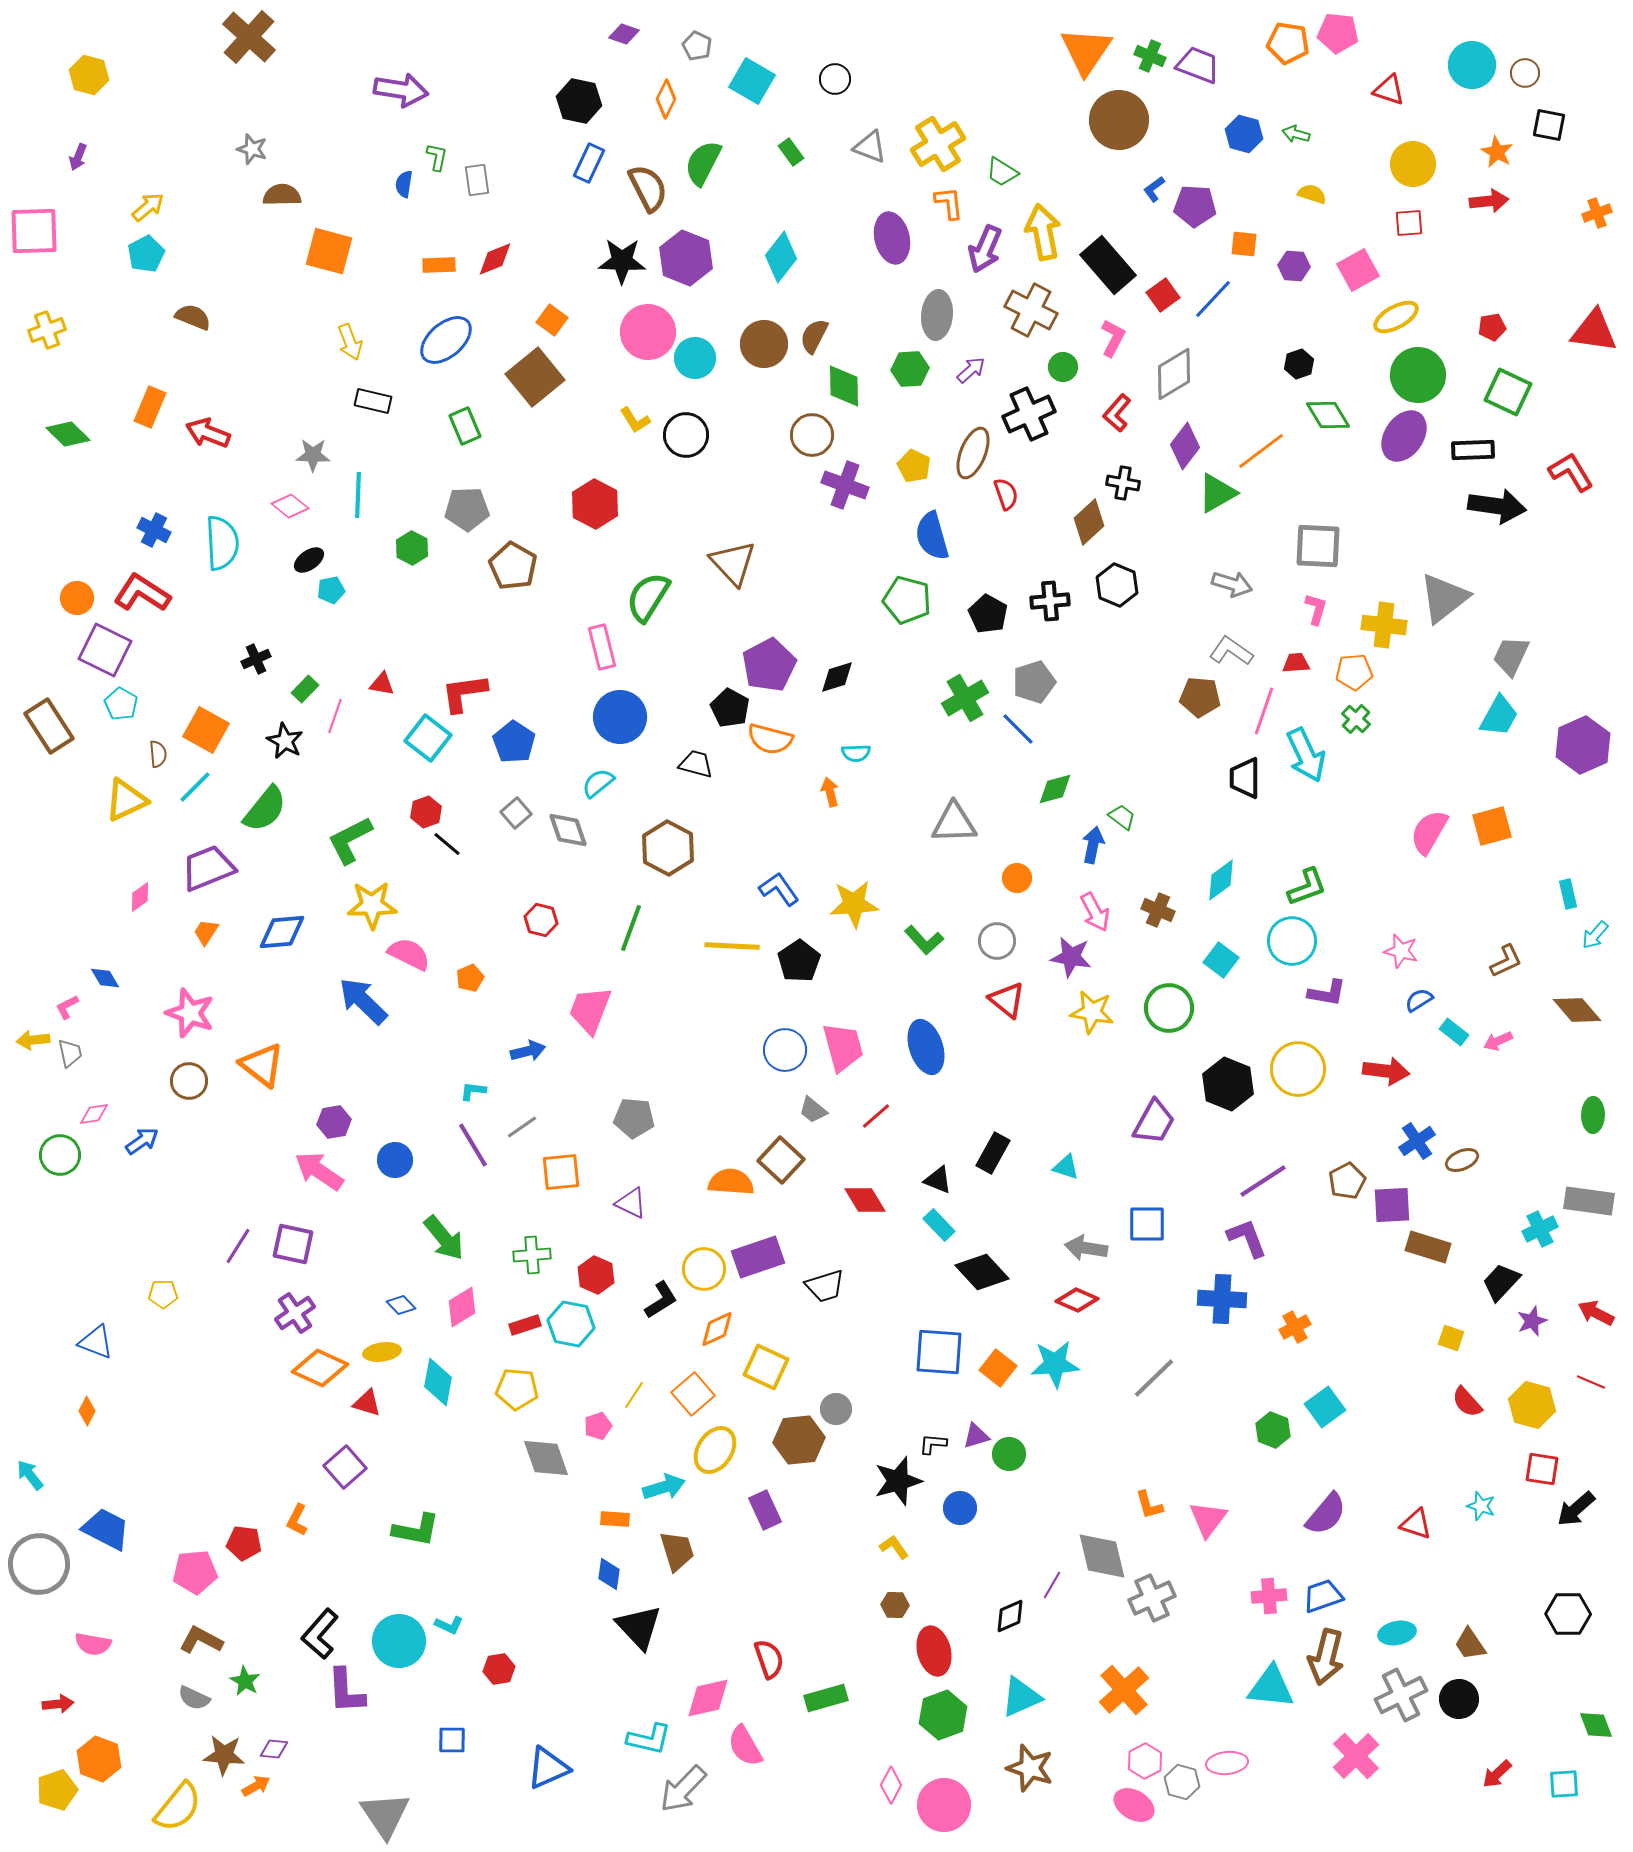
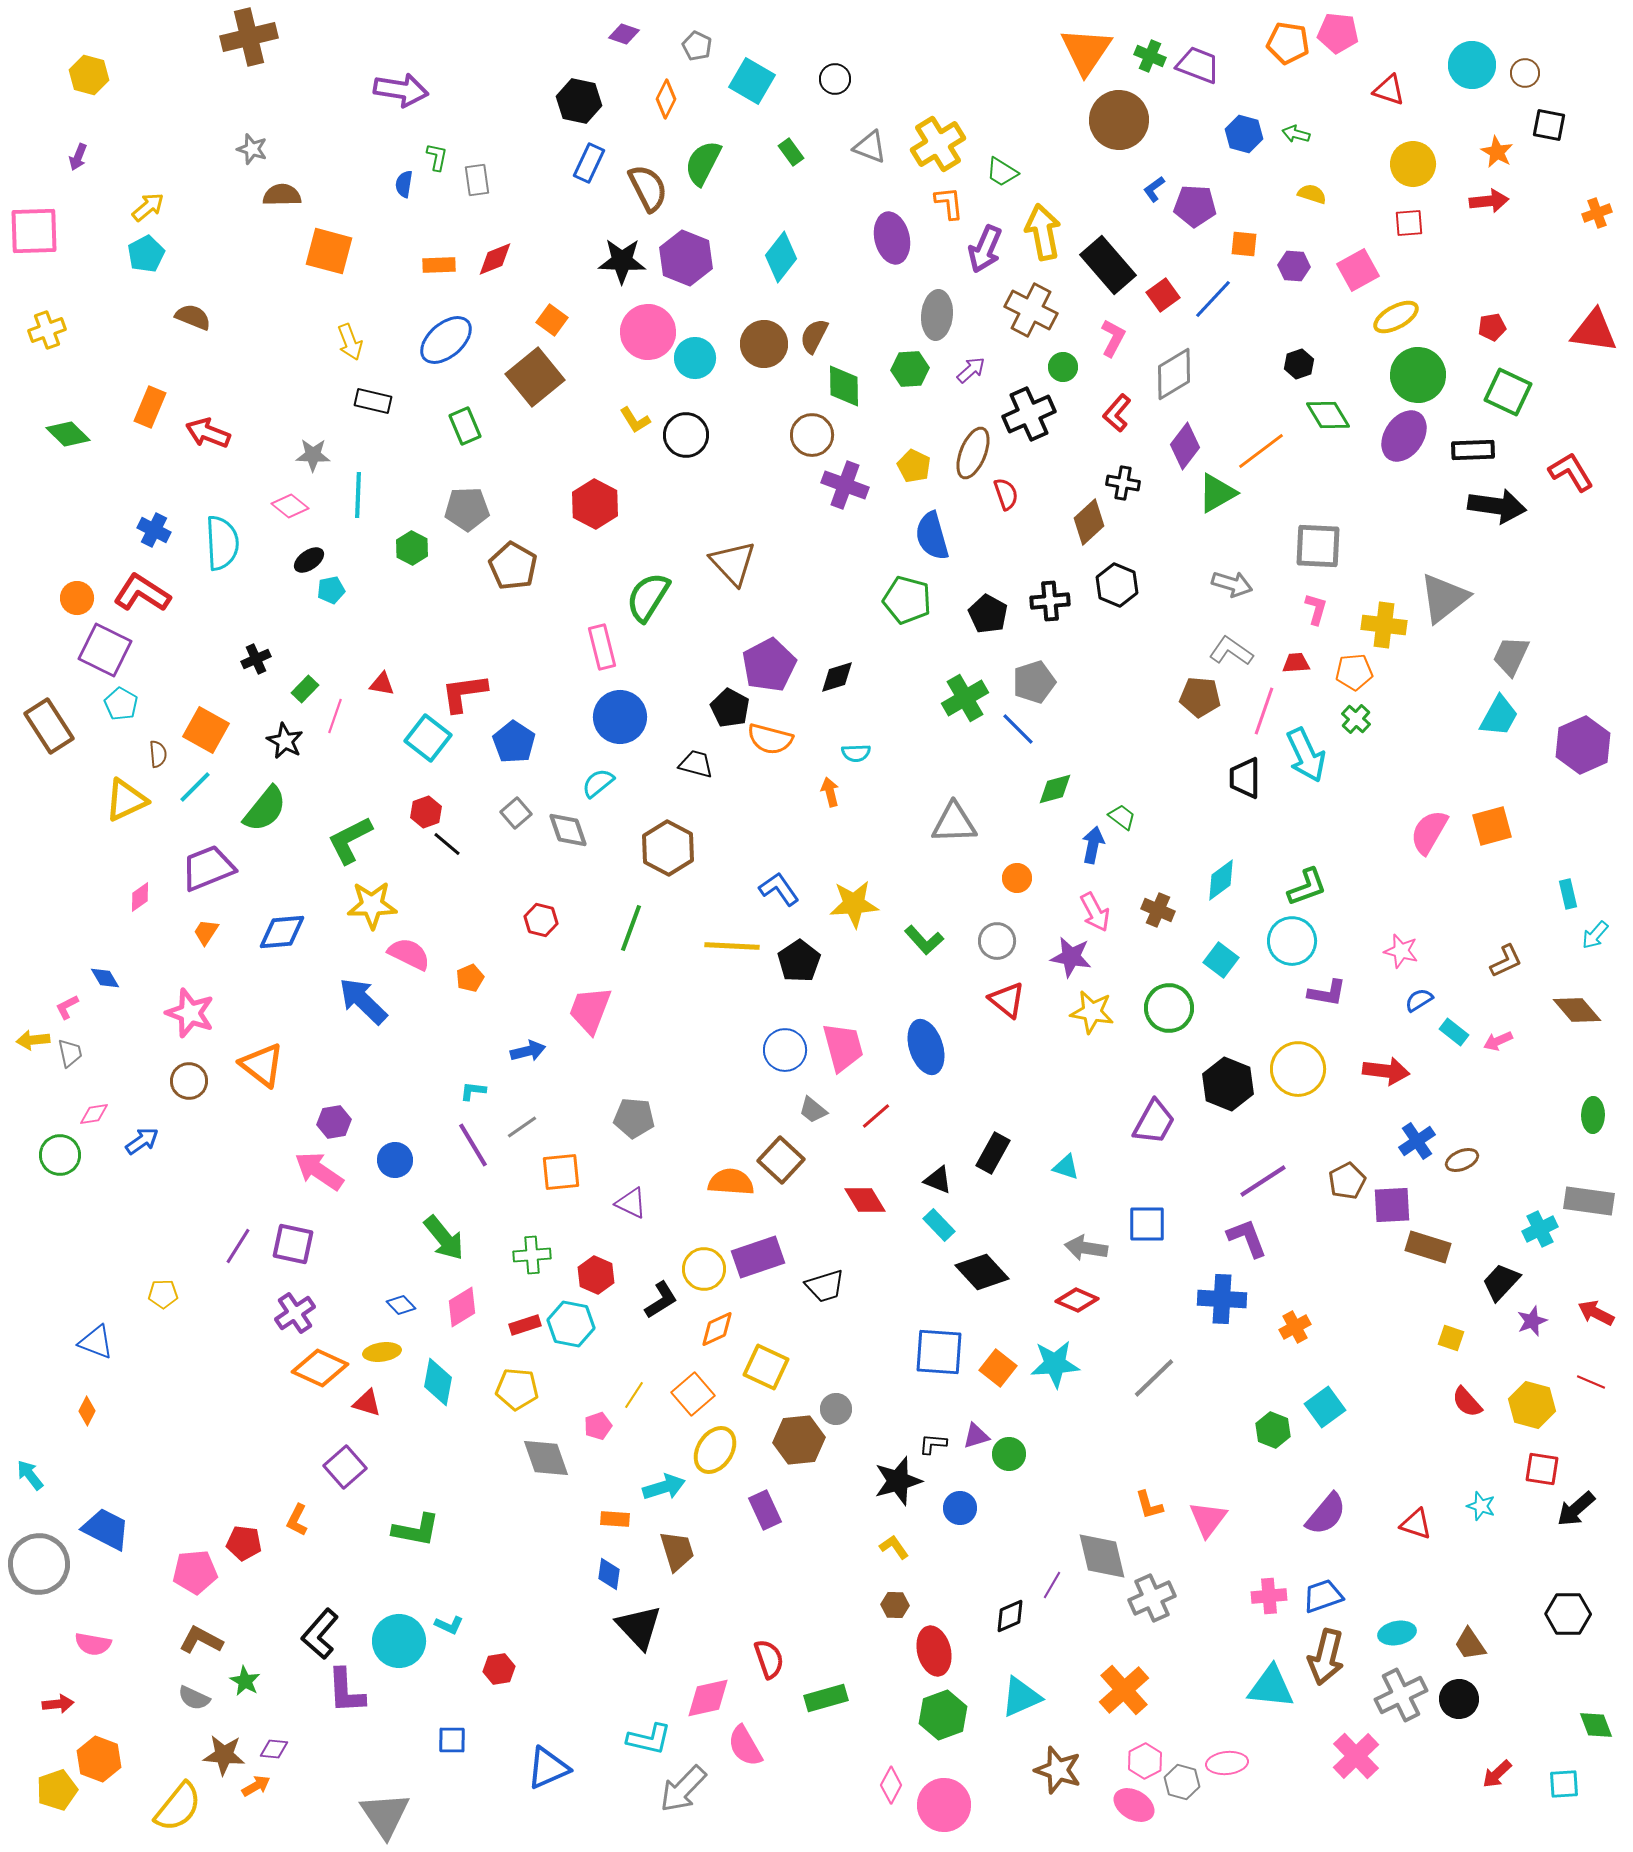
brown cross at (249, 37): rotated 34 degrees clockwise
brown star at (1030, 1768): moved 28 px right, 2 px down
